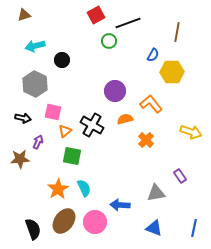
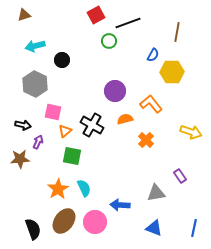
black arrow: moved 7 px down
